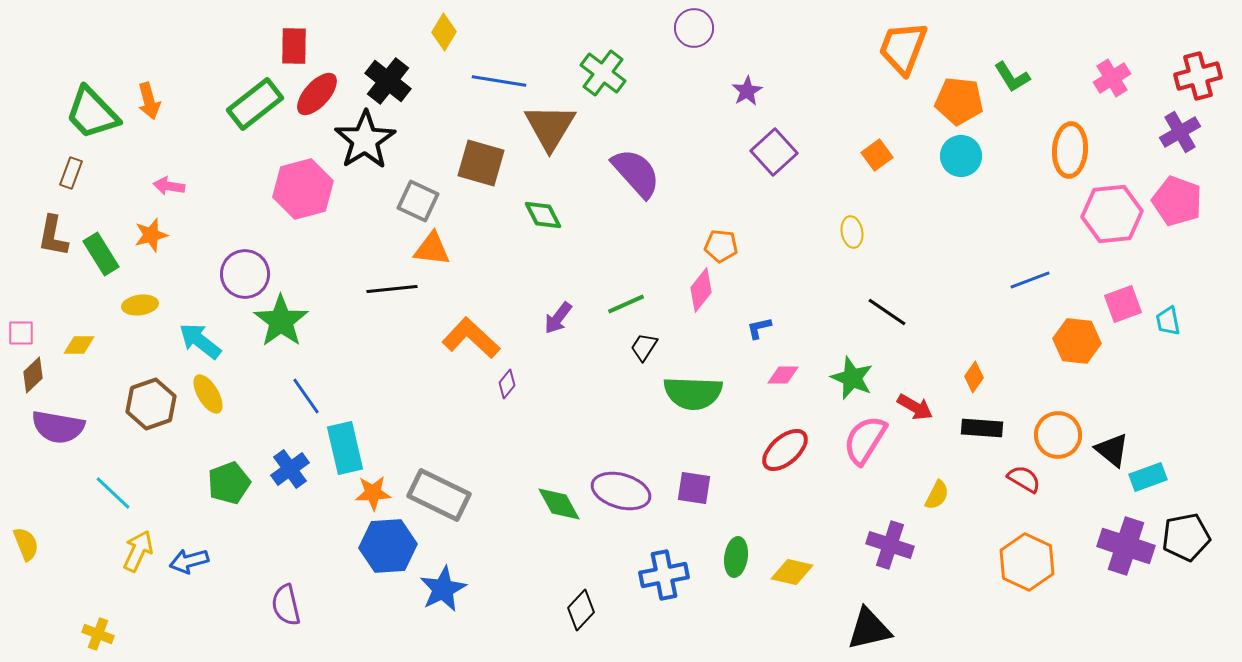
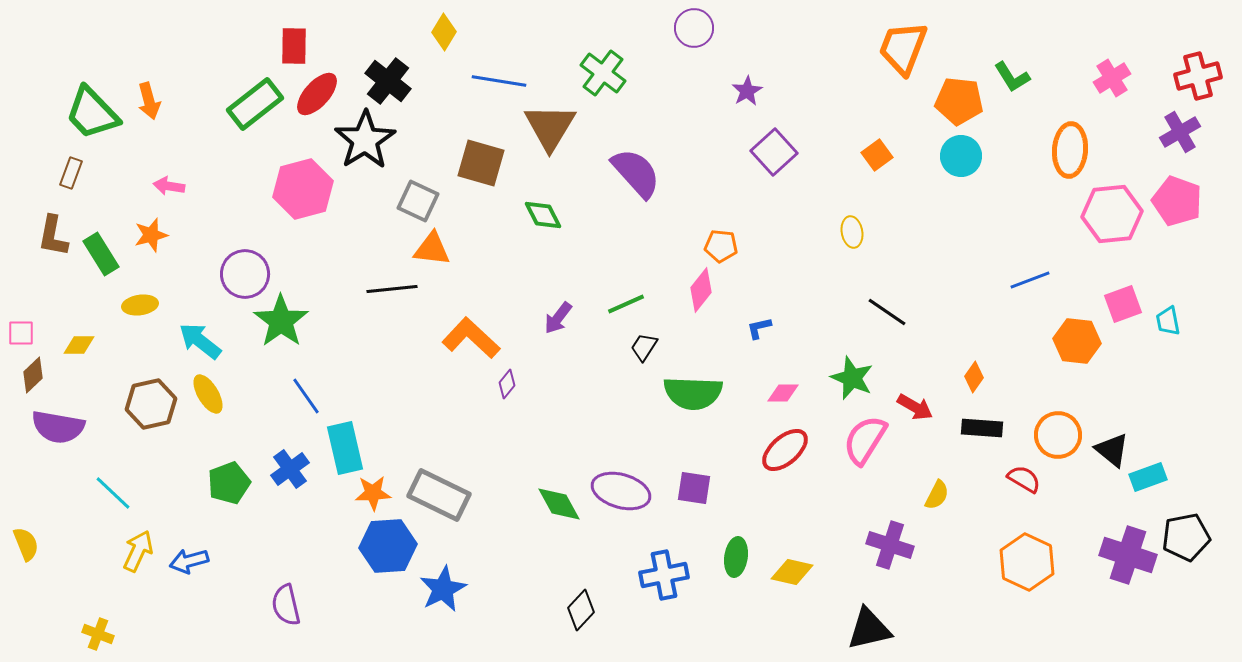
pink diamond at (783, 375): moved 18 px down
brown hexagon at (151, 404): rotated 6 degrees clockwise
purple cross at (1126, 546): moved 2 px right, 9 px down
